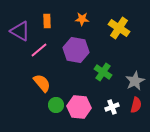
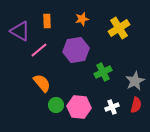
orange star: rotated 16 degrees counterclockwise
yellow cross: rotated 25 degrees clockwise
purple hexagon: rotated 20 degrees counterclockwise
green cross: rotated 30 degrees clockwise
